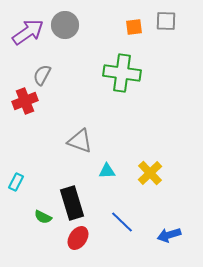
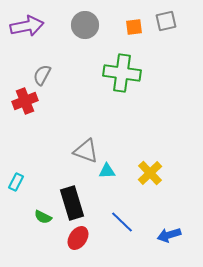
gray square: rotated 15 degrees counterclockwise
gray circle: moved 20 px right
purple arrow: moved 1 px left, 6 px up; rotated 24 degrees clockwise
gray triangle: moved 6 px right, 10 px down
